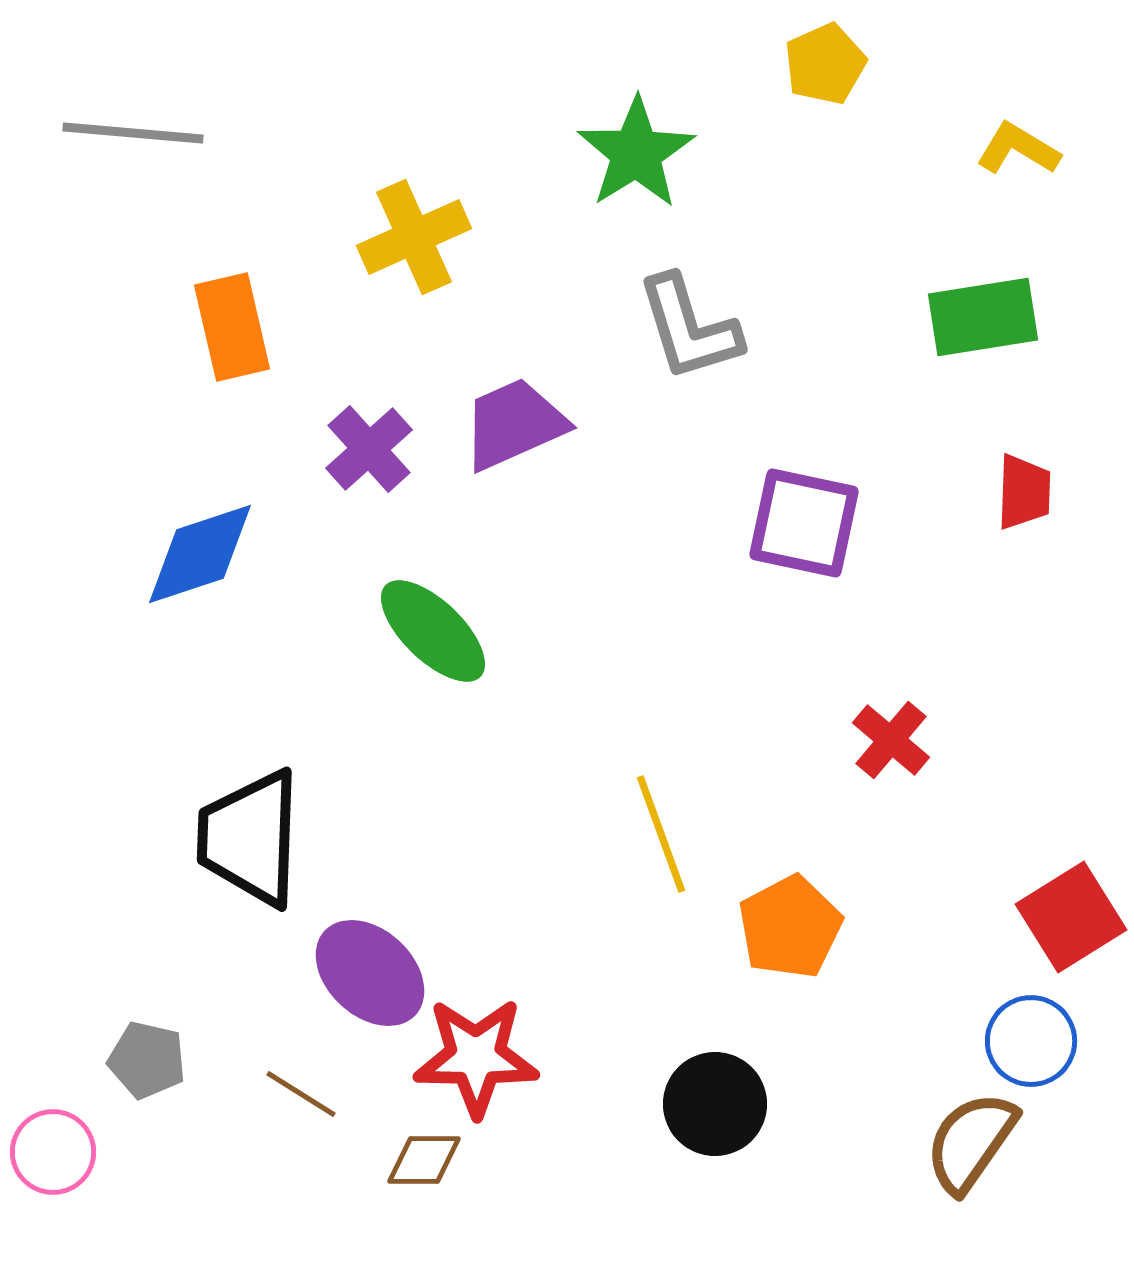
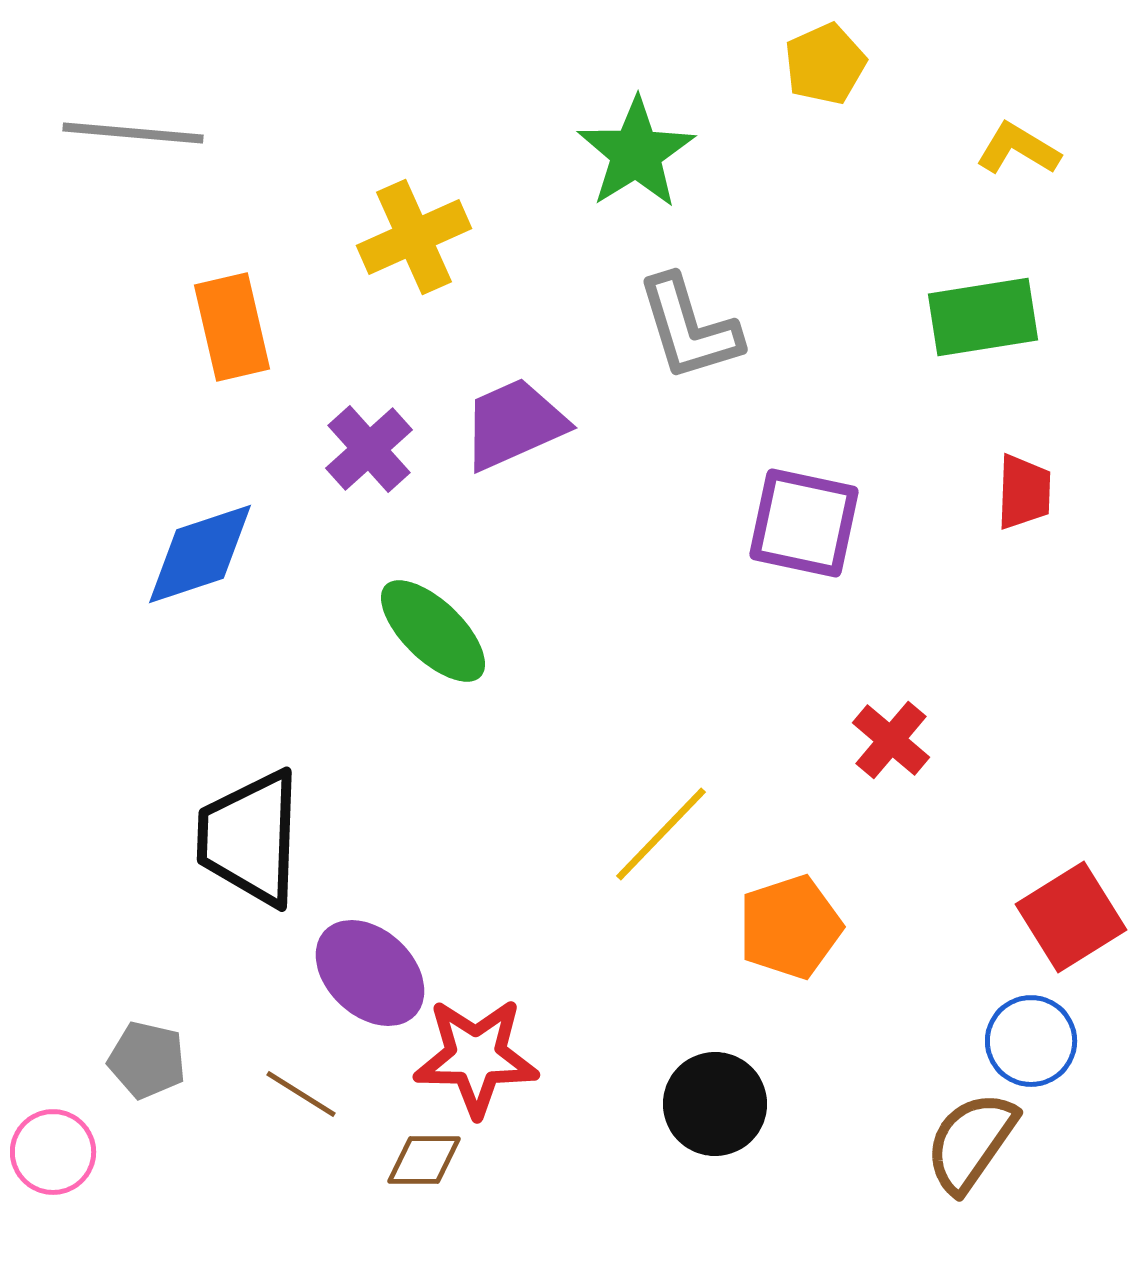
yellow line: rotated 64 degrees clockwise
orange pentagon: rotated 10 degrees clockwise
